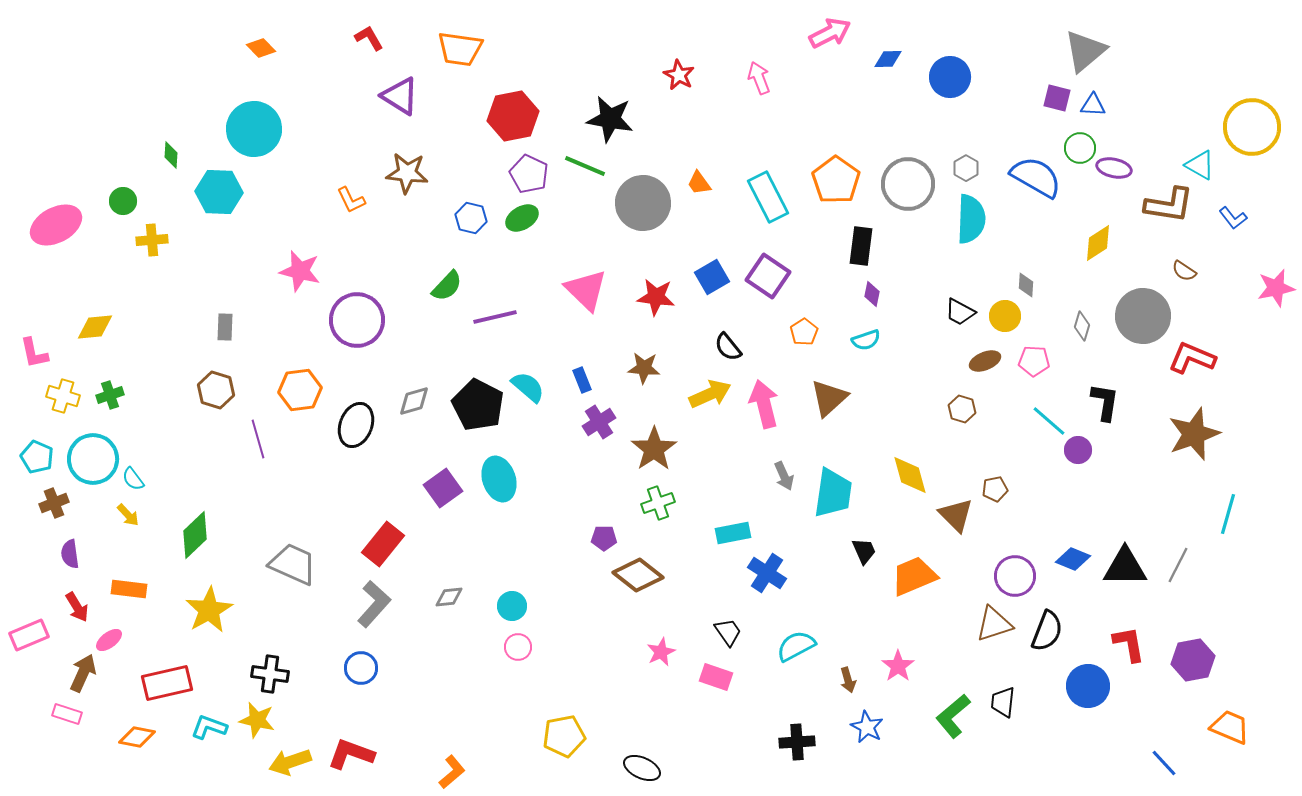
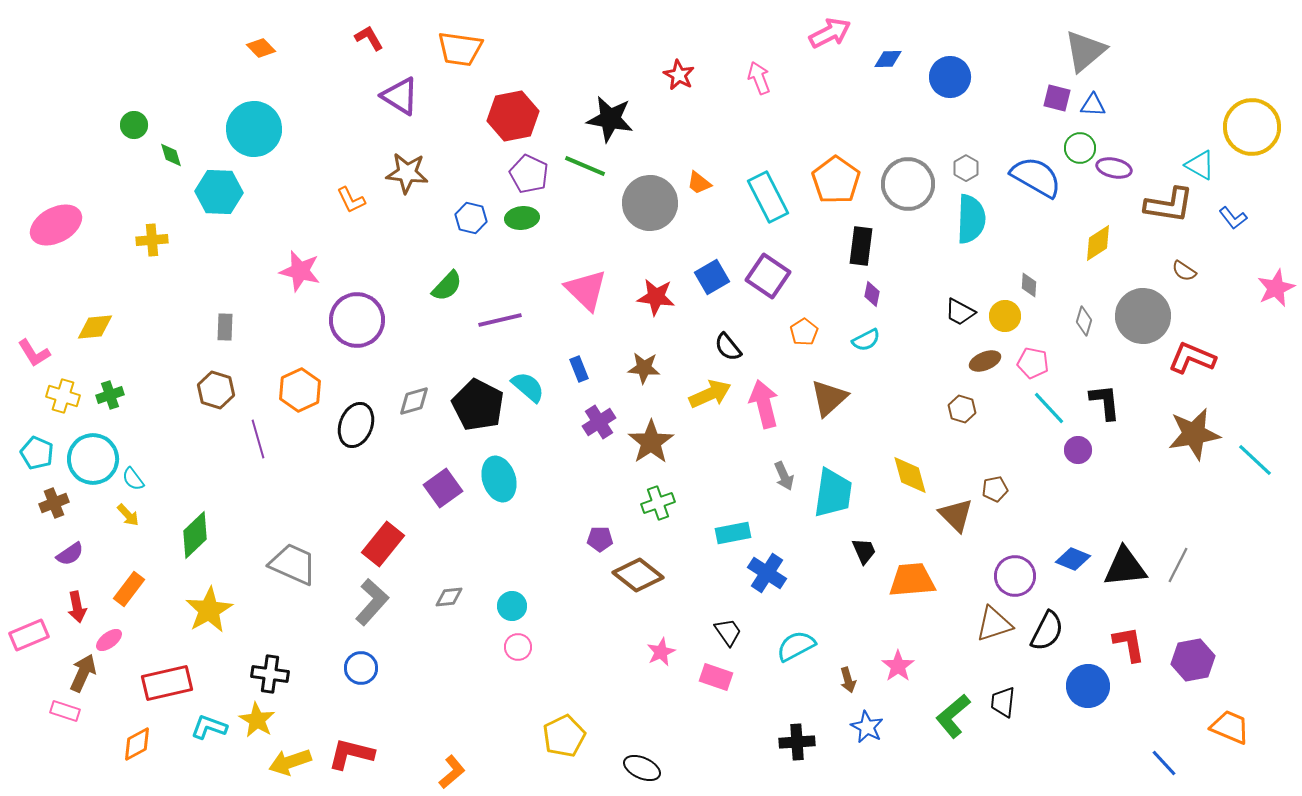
green diamond at (171, 155): rotated 20 degrees counterclockwise
orange trapezoid at (699, 183): rotated 16 degrees counterclockwise
green circle at (123, 201): moved 11 px right, 76 px up
gray circle at (643, 203): moved 7 px right
green ellipse at (522, 218): rotated 24 degrees clockwise
gray diamond at (1026, 285): moved 3 px right
pink star at (1276, 288): rotated 12 degrees counterclockwise
purple line at (495, 317): moved 5 px right, 3 px down
gray diamond at (1082, 326): moved 2 px right, 5 px up
cyan semicircle at (866, 340): rotated 8 degrees counterclockwise
pink L-shape at (34, 353): rotated 20 degrees counterclockwise
pink pentagon at (1034, 361): moved 1 px left, 2 px down; rotated 8 degrees clockwise
blue rectangle at (582, 380): moved 3 px left, 11 px up
orange hexagon at (300, 390): rotated 18 degrees counterclockwise
black L-shape at (1105, 402): rotated 15 degrees counterclockwise
cyan line at (1049, 421): moved 13 px up; rotated 6 degrees clockwise
brown star at (1194, 434): rotated 10 degrees clockwise
brown star at (654, 449): moved 3 px left, 7 px up
cyan pentagon at (37, 457): moved 4 px up
cyan line at (1228, 514): moved 27 px right, 54 px up; rotated 63 degrees counterclockwise
purple pentagon at (604, 538): moved 4 px left, 1 px down
purple semicircle at (70, 554): rotated 116 degrees counterclockwise
black triangle at (1125, 567): rotated 6 degrees counterclockwise
orange trapezoid at (914, 576): moved 2 px left, 4 px down; rotated 18 degrees clockwise
orange rectangle at (129, 589): rotated 60 degrees counterclockwise
gray L-shape at (374, 604): moved 2 px left, 2 px up
red arrow at (77, 607): rotated 20 degrees clockwise
black semicircle at (1047, 631): rotated 6 degrees clockwise
pink rectangle at (67, 714): moved 2 px left, 3 px up
yellow star at (257, 720): rotated 18 degrees clockwise
yellow pentagon at (564, 736): rotated 15 degrees counterclockwise
orange diamond at (137, 737): moved 7 px down; rotated 39 degrees counterclockwise
red L-shape at (351, 754): rotated 6 degrees counterclockwise
